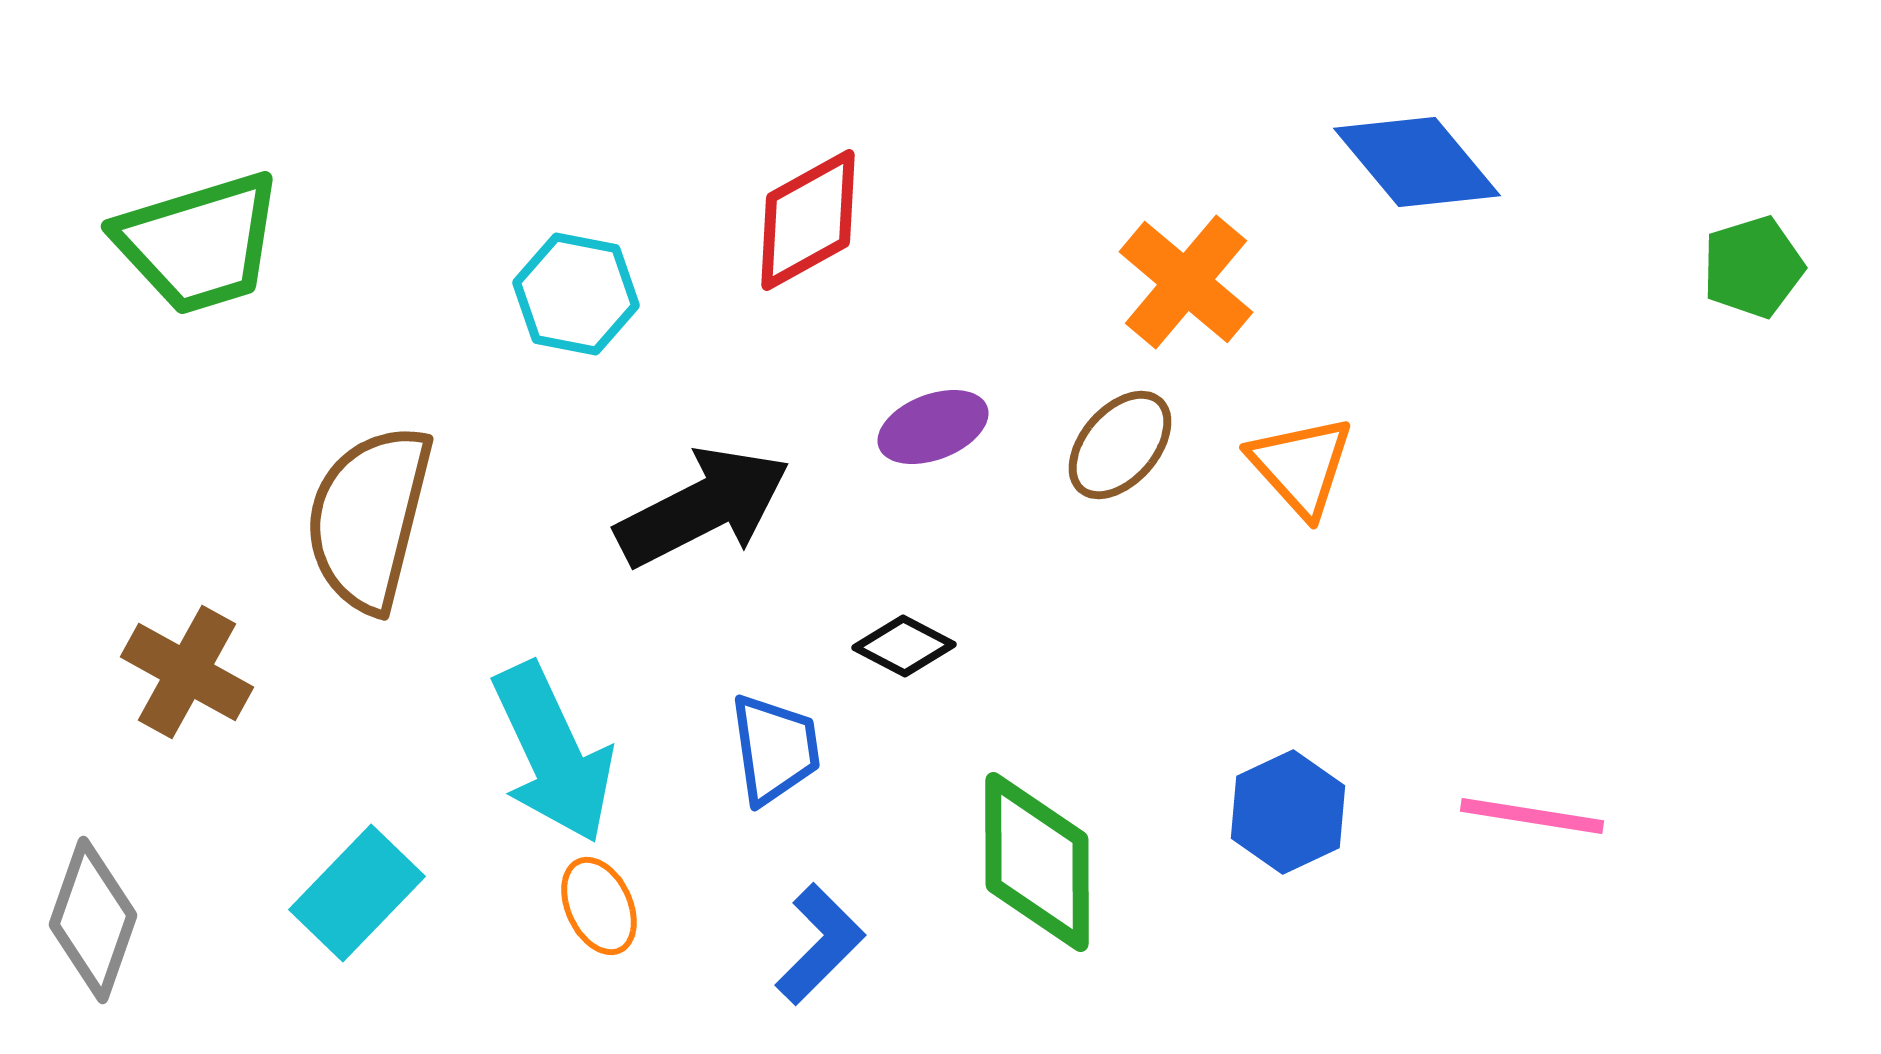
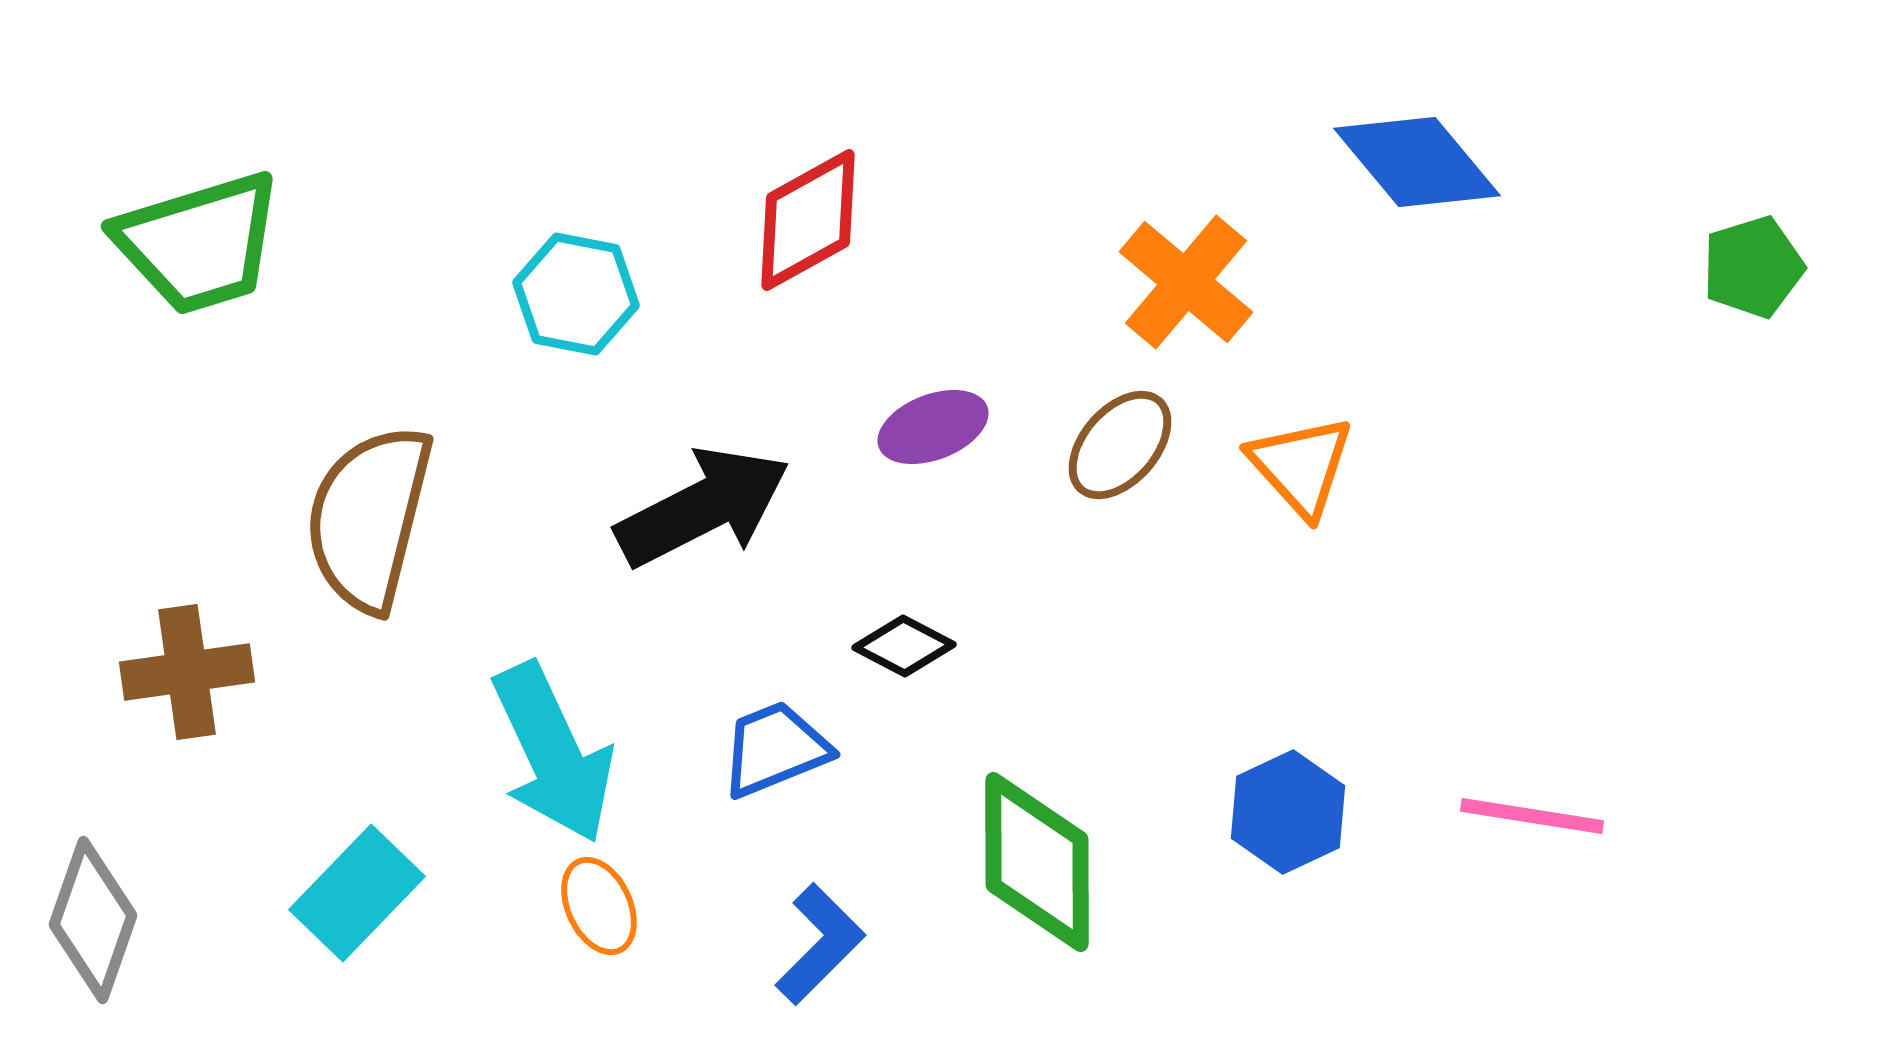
brown cross: rotated 37 degrees counterclockwise
blue trapezoid: rotated 104 degrees counterclockwise
